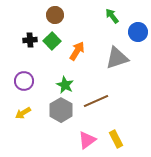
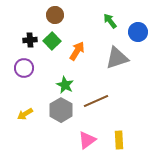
green arrow: moved 2 px left, 5 px down
purple circle: moved 13 px up
yellow arrow: moved 2 px right, 1 px down
yellow rectangle: moved 3 px right, 1 px down; rotated 24 degrees clockwise
